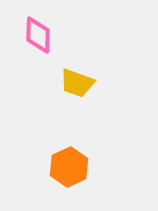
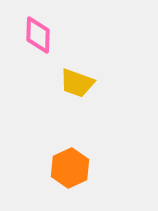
orange hexagon: moved 1 px right, 1 px down
